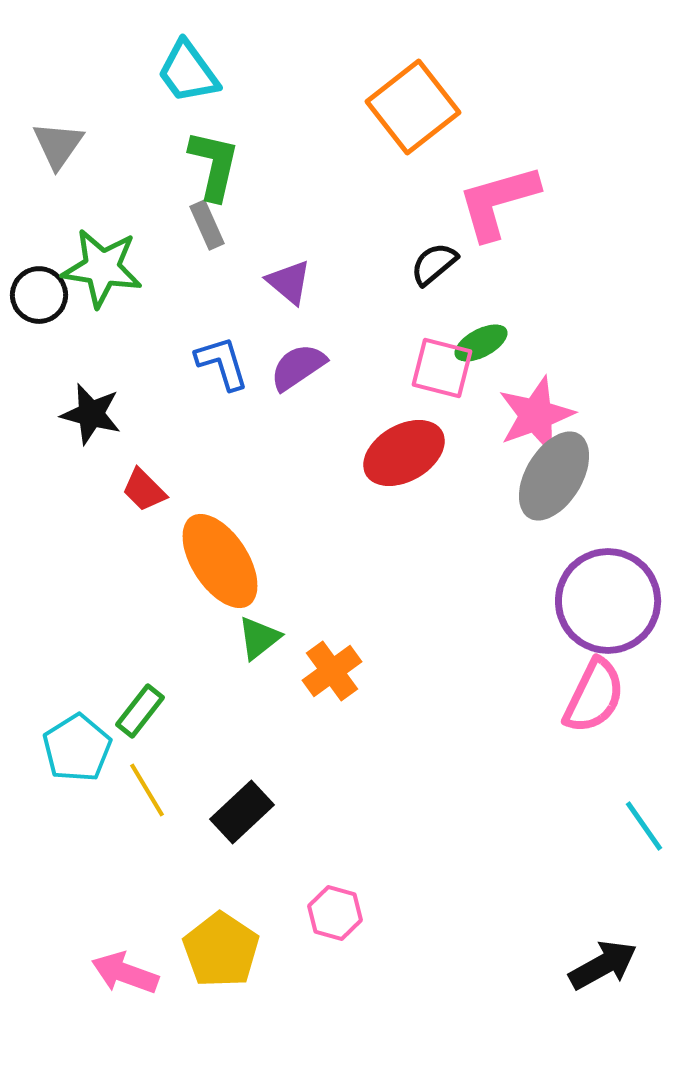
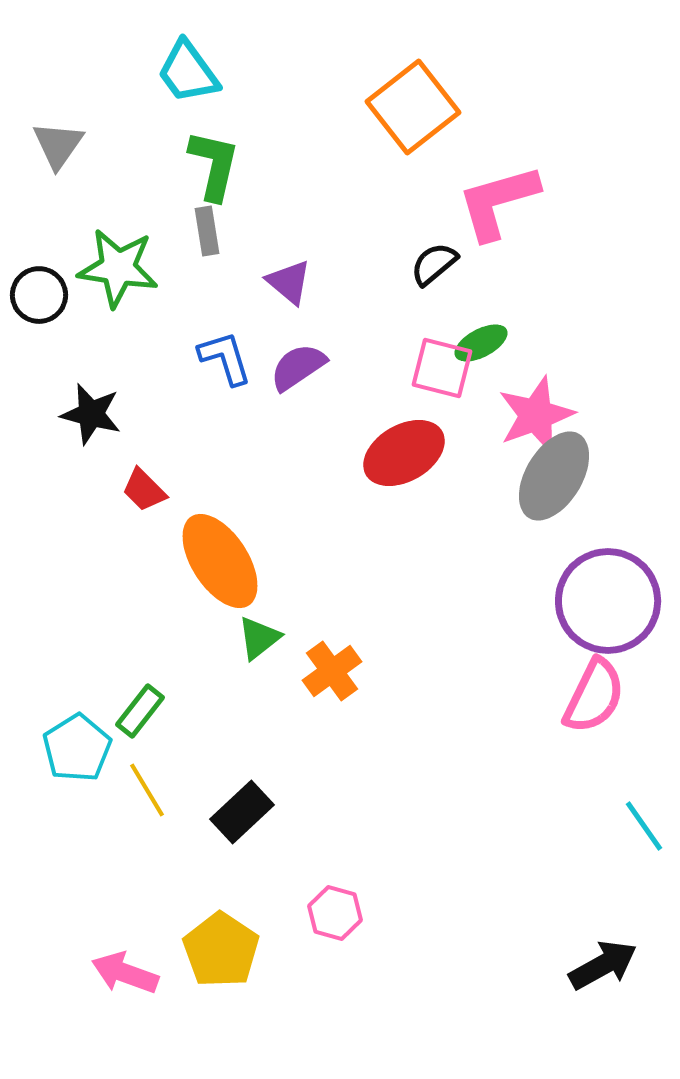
gray rectangle: moved 6 px down; rotated 15 degrees clockwise
green star: moved 16 px right
blue L-shape: moved 3 px right, 5 px up
